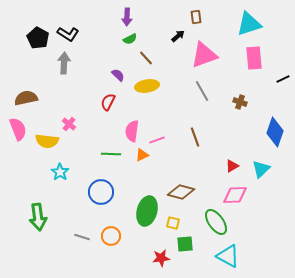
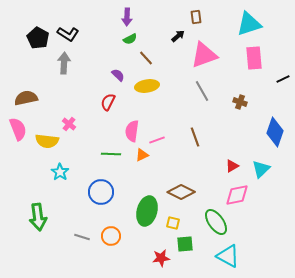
brown diamond at (181, 192): rotated 12 degrees clockwise
pink diamond at (235, 195): moved 2 px right; rotated 10 degrees counterclockwise
